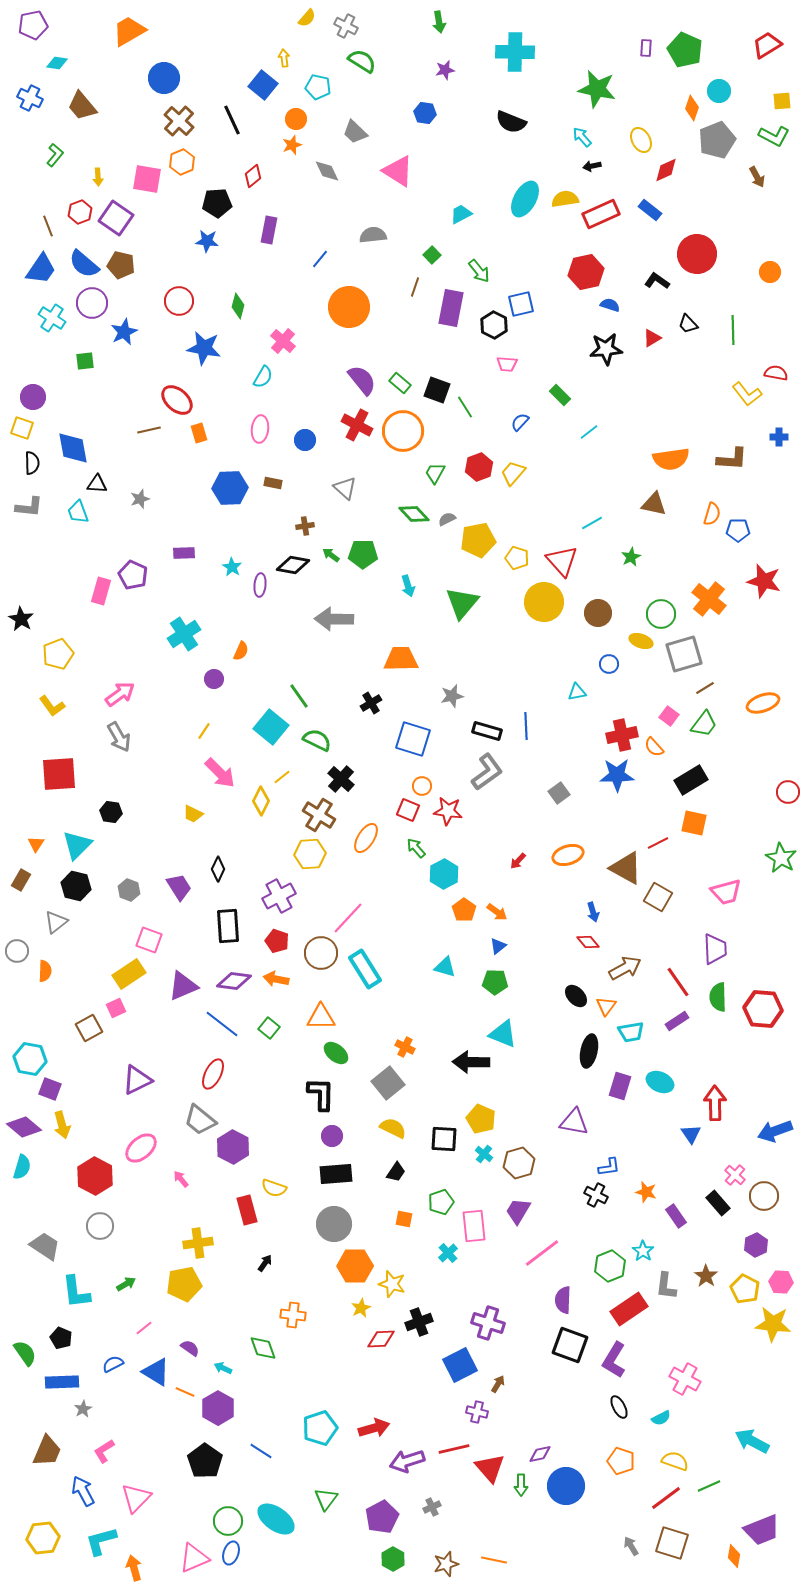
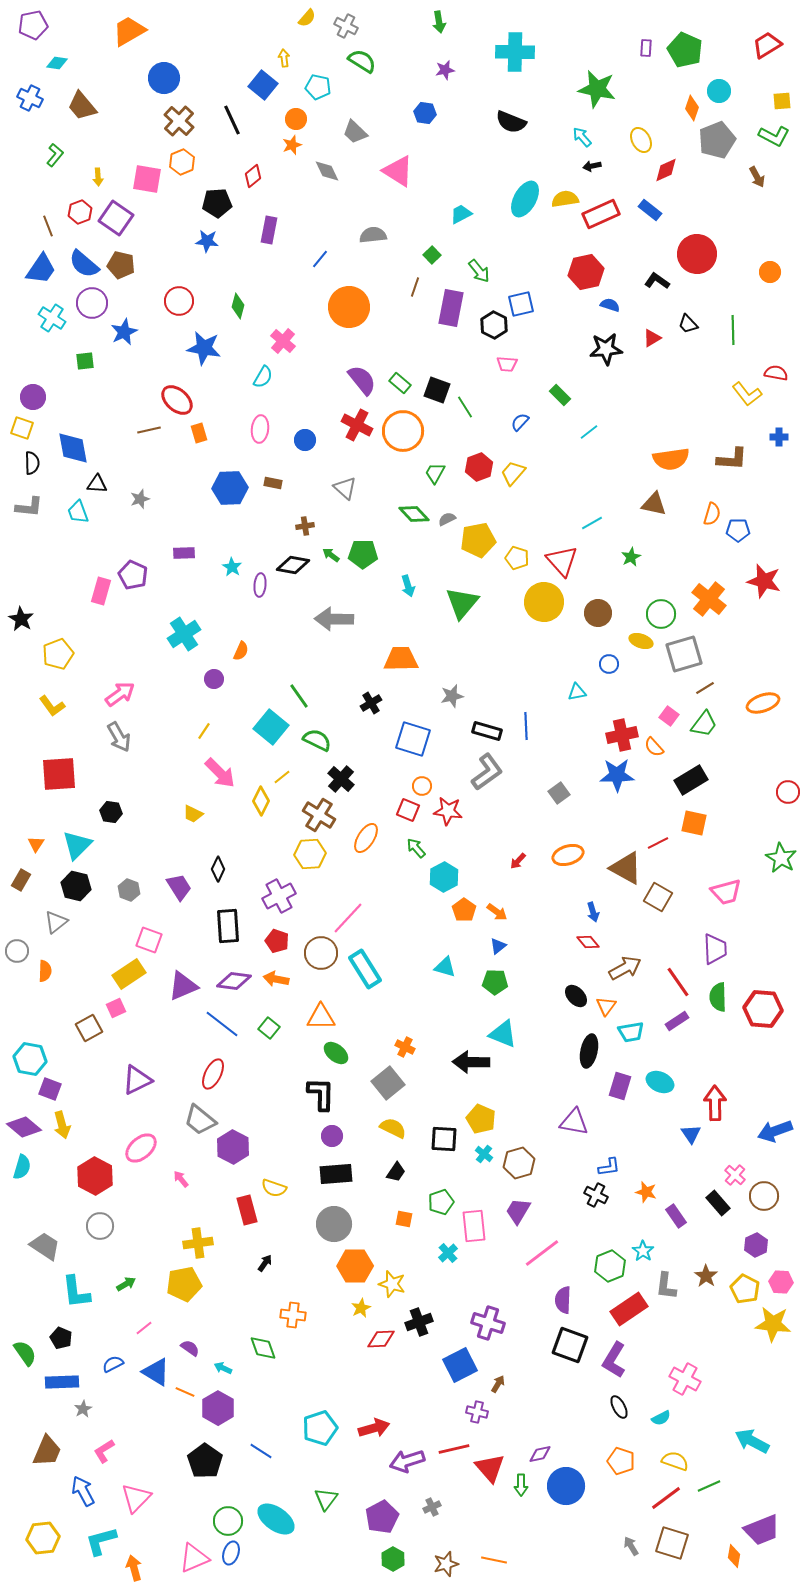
cyan hexagon at (444, 874): moved 3 px down
